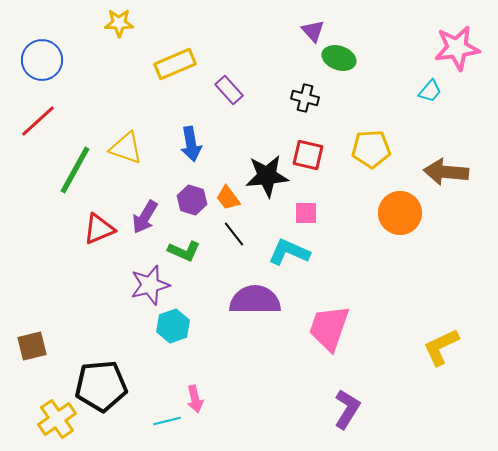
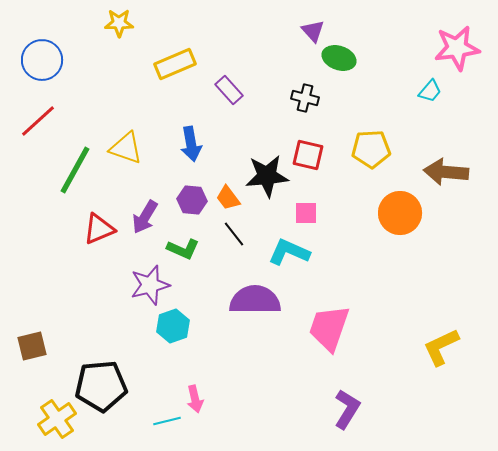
purple hexagon: rotated 12 degrees counterclockwise
green L-shape: moved 1 px left, 2 px up
